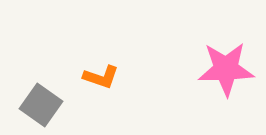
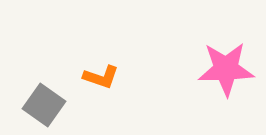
gray square: moved 3 px right
